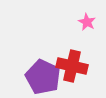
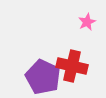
pink star: rotated 18 degrees clockwise
